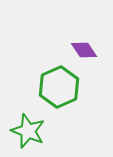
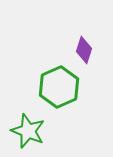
purple diamond: rotated 52 degrees clockwise
